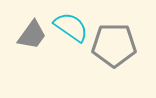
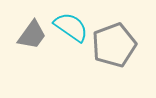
gray pentagon: rotated 21 degrees counterclockwise
